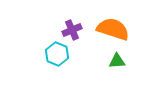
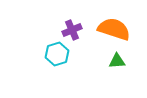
orange semicircle: moved 1 px right
cyan hexagon: rotated 20 degrees clockwise
